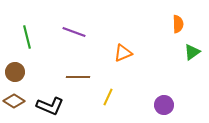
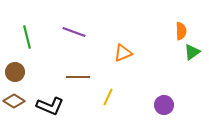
orange semicircle: moved 3 px right, 7 px down
